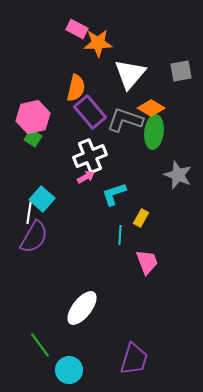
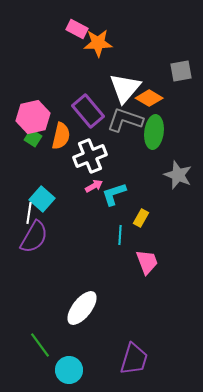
white triangle: moved 5 px left, 14 px down
orange semicircle: moved 15 px left, 48 px down
orange diamond: moved 2 px left, 10 px up
purple rectangle: moved 2 px left, 1 px up
pink arrow: moved 8 px right, 9 px down
